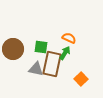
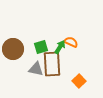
orange semicircle: moved 2 px right, 4 px down
green square: rotated 24 degrees counterclockwise
green arrow: moved 5 px left, 6 px up
brown rectangle: rotated 15 degrees counterclockwise
orange square: moved 2 px left, 2 px down
